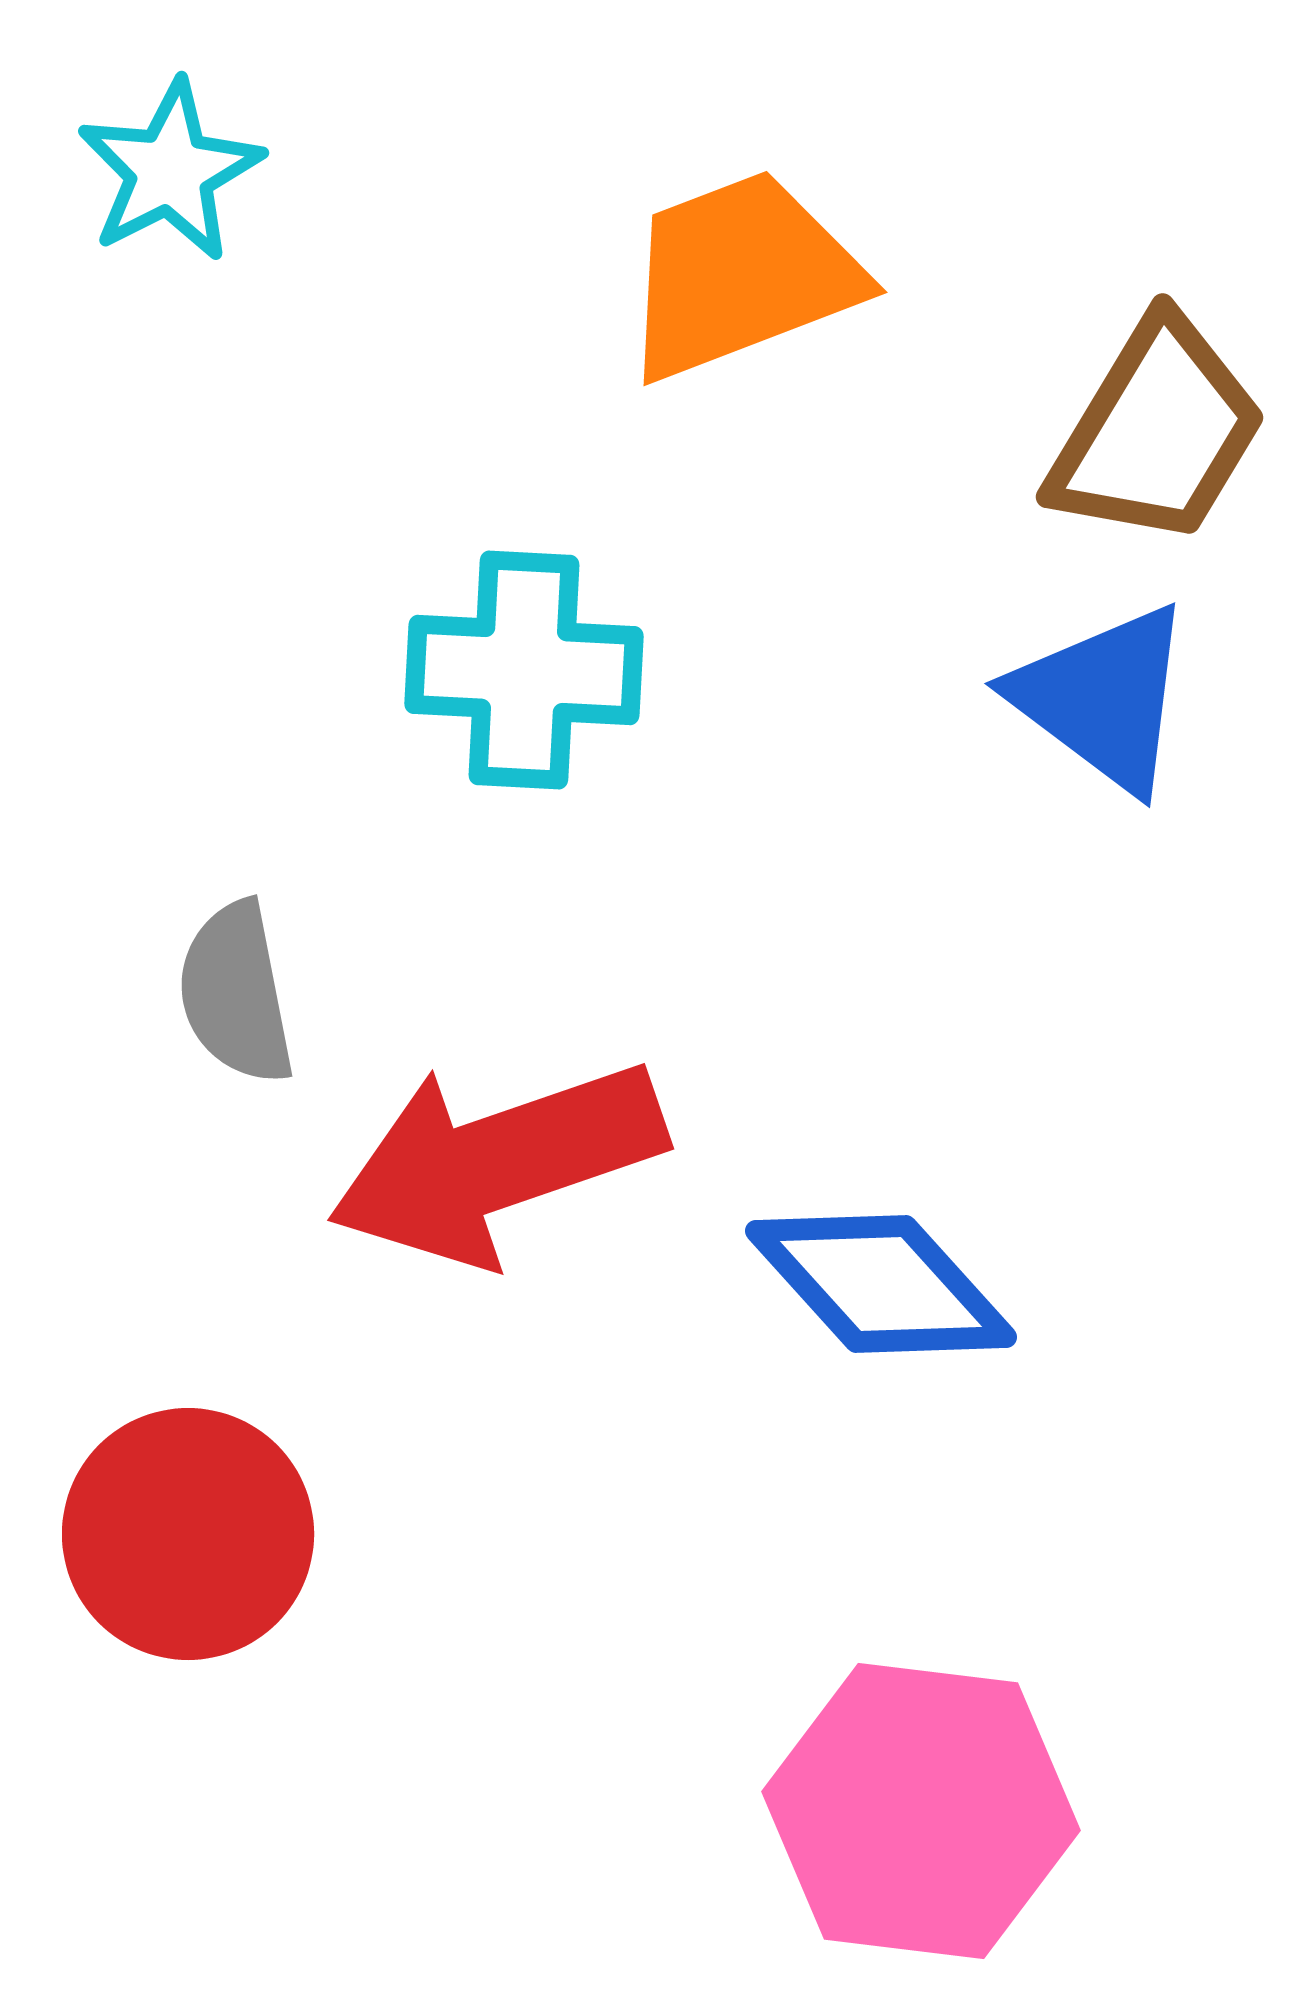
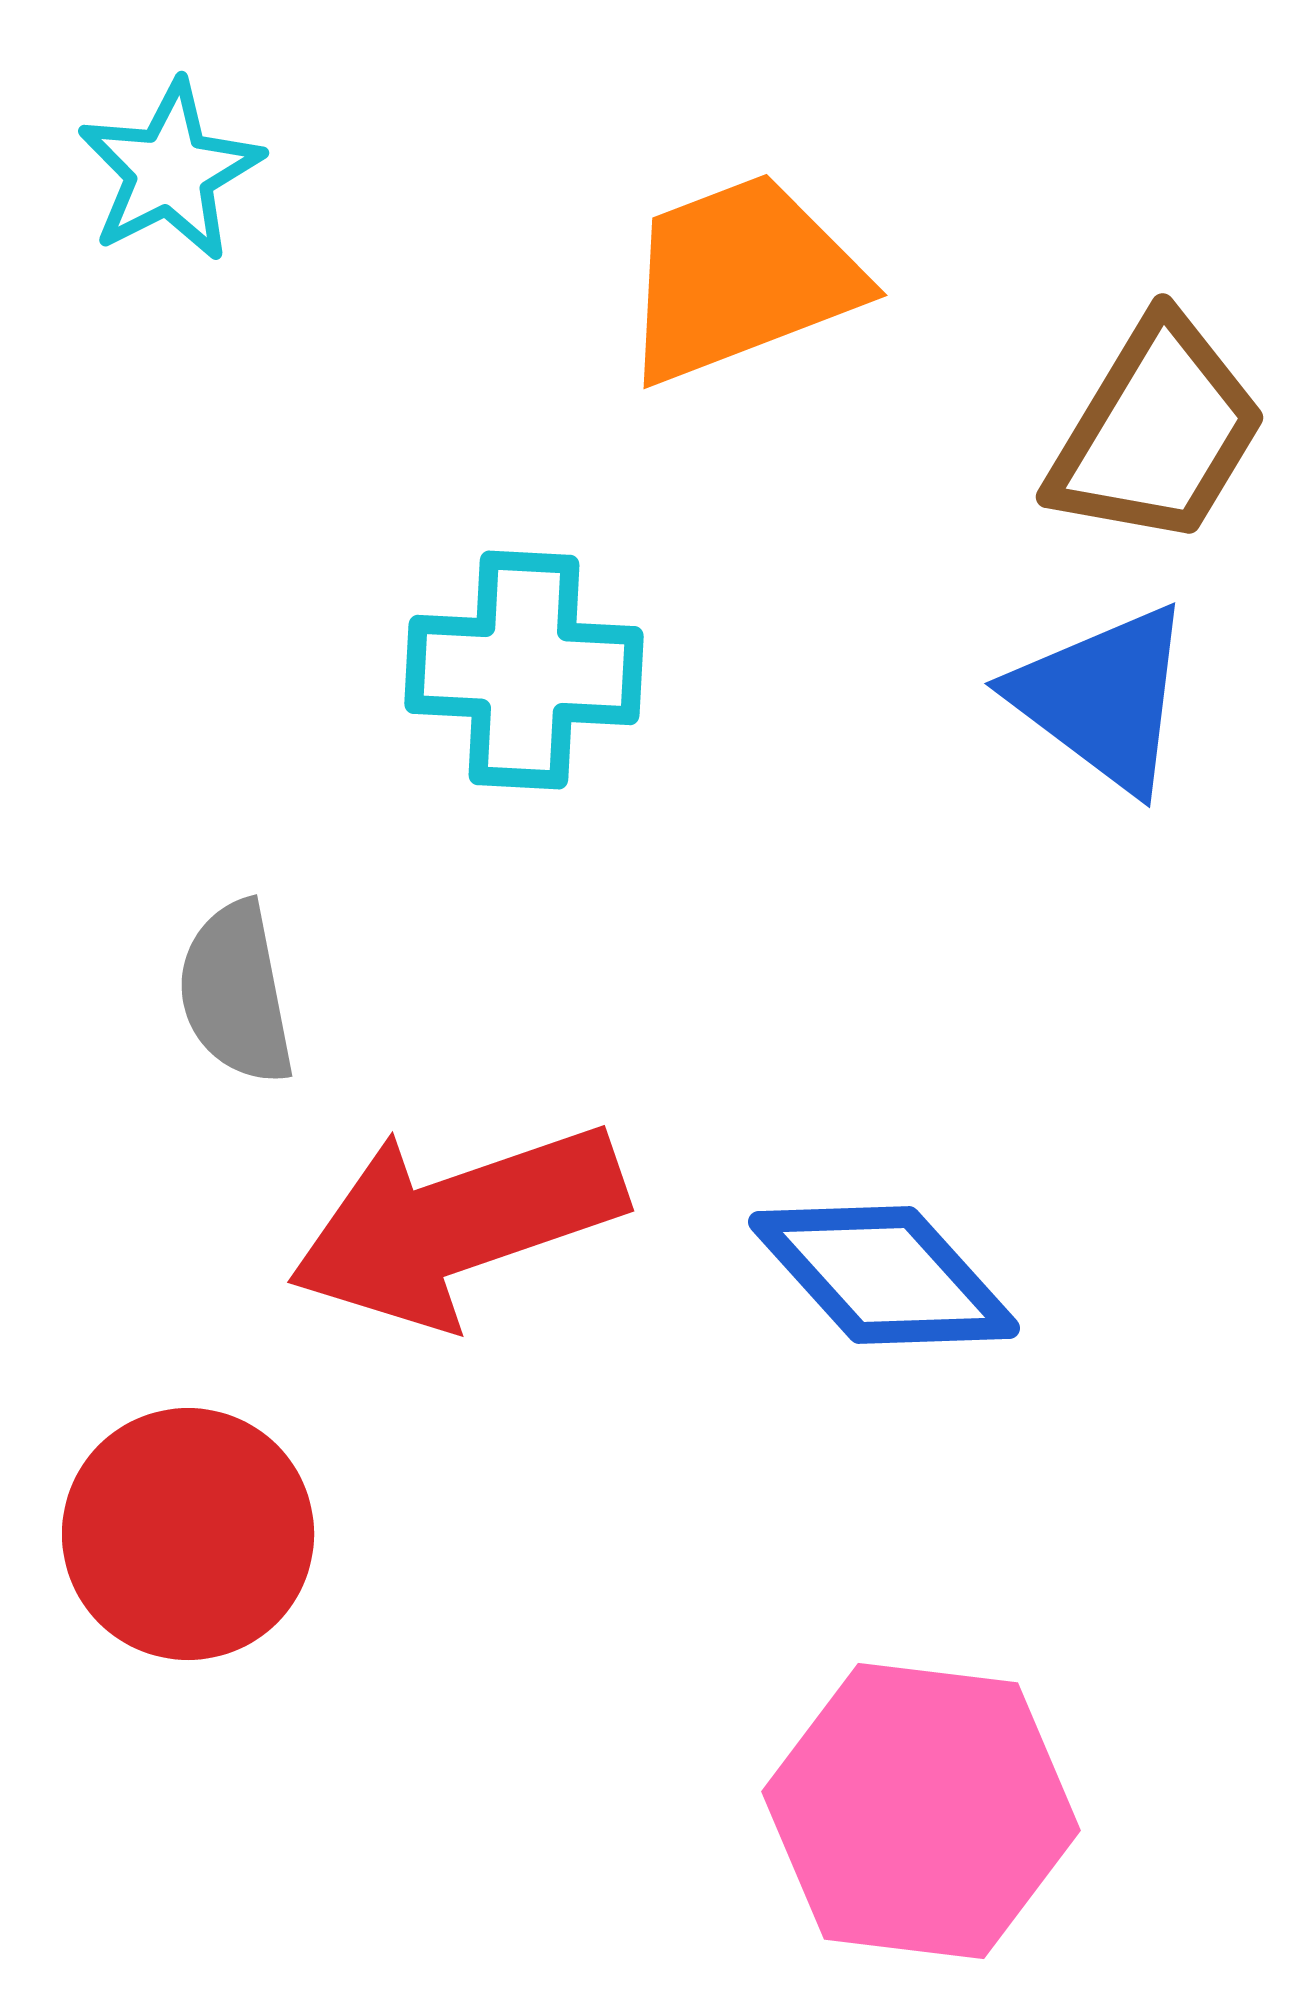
orange trapezoid: moved 3 px down
red arrow: moved 40 px left, 62 px down
blue diamond: moved 3 px right, 9 px up
